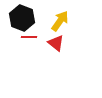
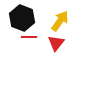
red triangle: rotated 30 degrees clockwise
